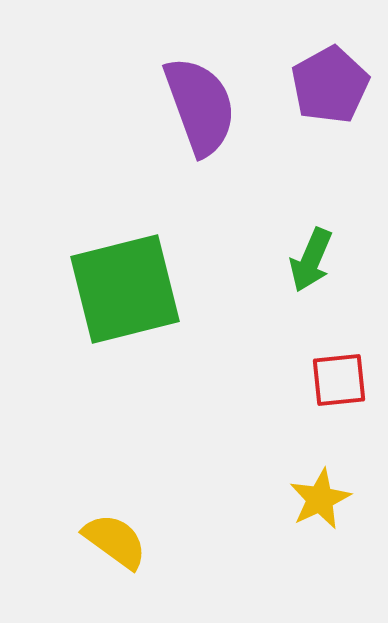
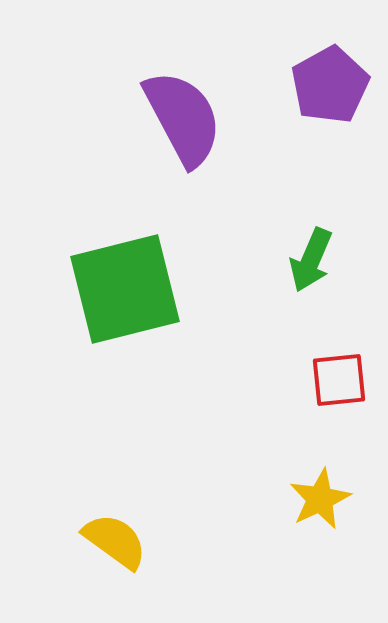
purple semicircle: moved 17 px left, 12 px down; rotated 8 degrees counterclockwise
